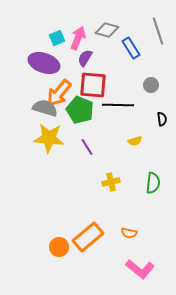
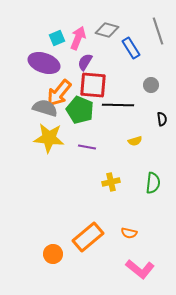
purple semicircle: moved 4 px down
purple line: rotated 48 degrees counterclockwise
orange circle: moved 6 px left, 7 px down
